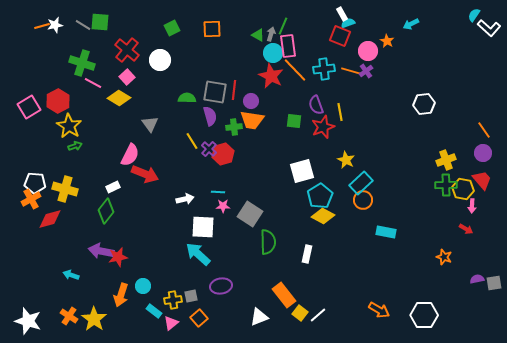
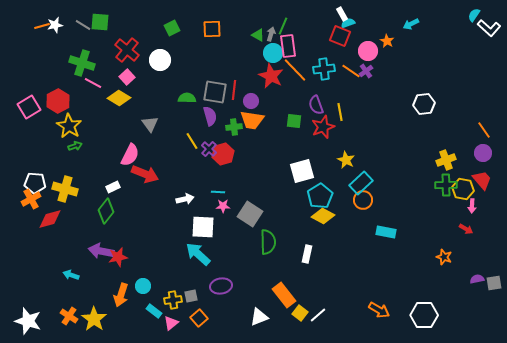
orange line at (351, 71): rotated 18 degrees clockwise
